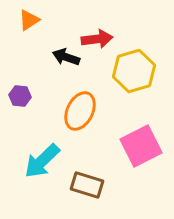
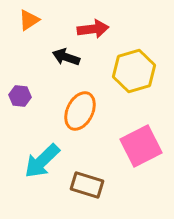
red arrow: moved 4 px left, 10 px up
